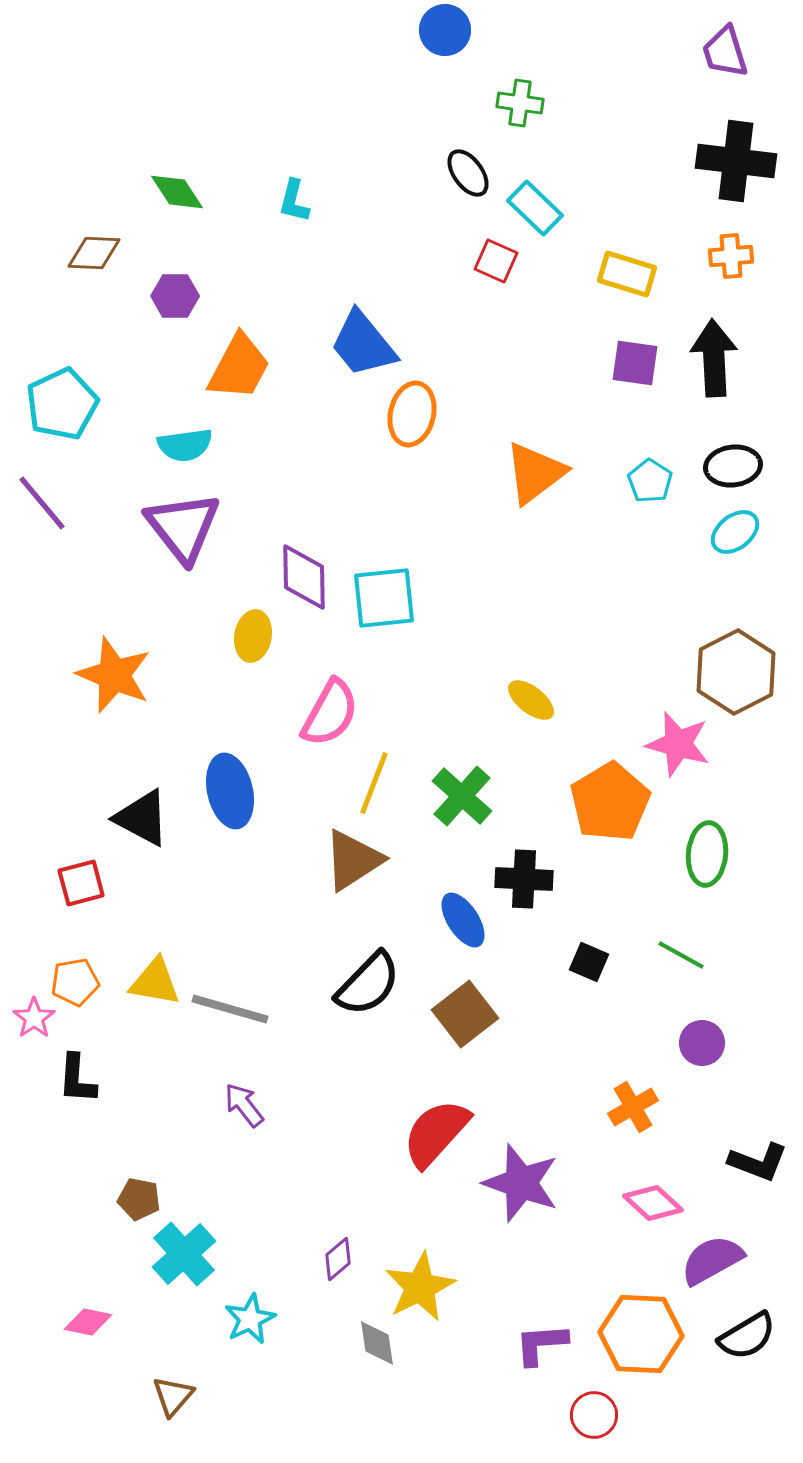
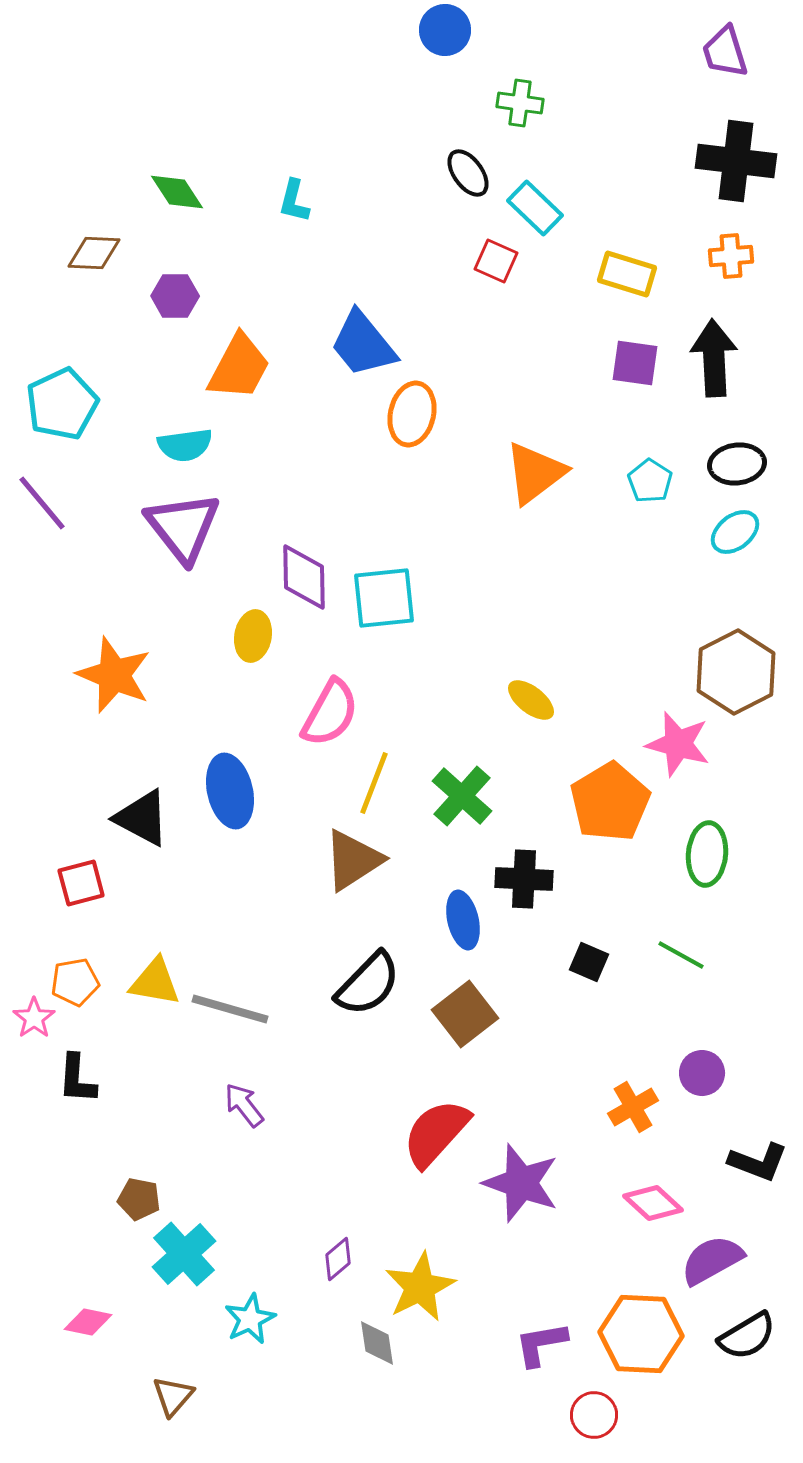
black ellipse at (733, 466): moved 4 px right, 2 px up
blue ellipse at (463, 920): rotated 20 degrees clockwise
purple circle at (702, 1043): moved 30 px down
purple L-shape at (541, 1344): rotated 6 degrees counterclockwise
